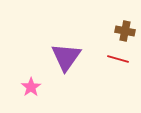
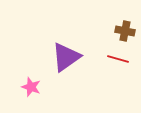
purple triangle: rotated 20 degrees clockwise
pink star: rotated 18 degrees counterclockwise
